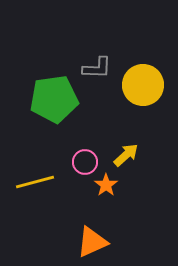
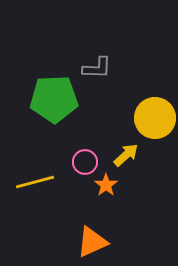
yellow circle: moved 12 px right, 33 px down
green pentagon: rotated 6 degrees clockwise
